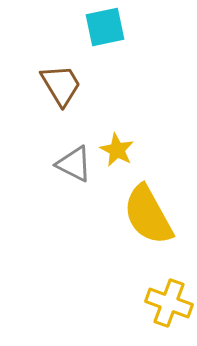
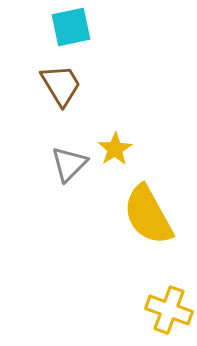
cyan square: moved 34 px left
yellow star: moved 2 px left, 1 px up; rotated 12 degrees clockwise
gray triangle: moved 5 px left; rotated 48 degrees clockwise
yellow cross: moved 7 px down
